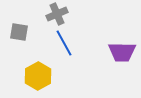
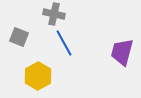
gray cross: moved 3 px left; rotated 35 degrees clockwise
gray square: moved 5 px down; rotated 12 degrees clockwise
purple trapezoid: rotated 104 degrees clockwise
